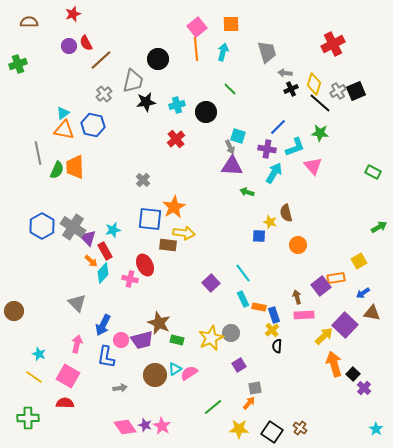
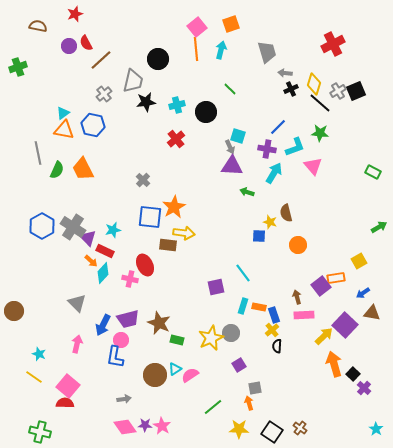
red star at (73, 14): moved 2 px right
brown semicircle at (29, 22): moved 9 px right, 4 px down; rotated 12 degrees clockwise
orange square at (231, 24): rotated 18 degrees counterclockwise
cyan arrow at (223, 52): moved 2 px left, 2 px up
green cross at (18, 64): moved 3 px down
orange trapezoid at (75, 167): moved 8 px right, 2 px down; rotated 25 degrees counterclockwise
blue square at (150, 219): moved 2 px up
red rectangle at (105, 251): rotated 36 degrees counterclockwise
purple square at (211, 283): moved 5 px right, 4 px down; rotated 30 degrees clockwise
cyan rectangle at (243, 299): moved 7 px down; rotated 42 degrees clockwise
purple trapezoid at (142, 340): moved 14 px left, 21 px up
blue L-shape at (106, 357): moved 9 px right
pink semicircle at (189, 373): moved 1 px right, 2 px down
pink square at (68, 376): moved 10 px down; rotated 10 degrees clockwise
gray arrow at (120, 388): moved 4 px right, 11 px down
orange arrow at (249, 403): rotated 56 degrees counterclockwise
green cross at (28, 418): moved 12 px right, 14 px down; rotated 15 degrees clockwise
purple star at (145, 425): rotated 16 degrees counterclockwise
